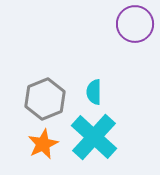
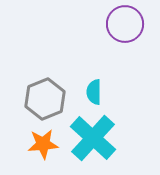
purple circle: moved 10 px left
cyan cross: moved 1 px left, 1 px down
orange star: rotated 20 degrees clockwise
